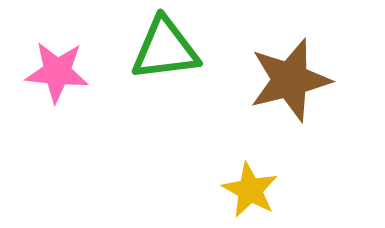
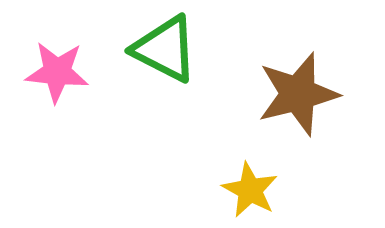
green triangle: rotated 34 degrees clockwise
brown star: moved 8 px right, 14 px down
